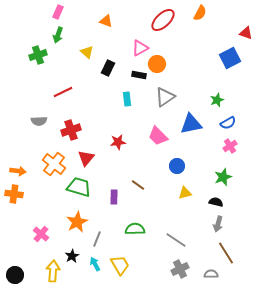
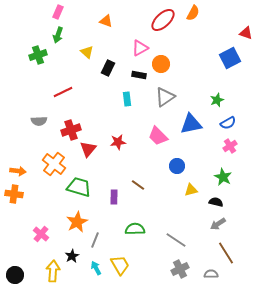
orange semicircle at (200, 13): moved 7 px left
orange circle at (157, 64): moved 4 px right
red triangle at (86, 158): moved 2 px right, 9 px up
green star at (223, 177): rotated 24 degrees counterclockwise
yellow triangle at (185, 193): moved 6 px right, 3 px up
gray arrow at (218, 224): rotated 42 degrees clockwise
gray line at (97, 239): moved 2 px left, 1 px down
cyan arrow at (95, 264): moved 1 px right, 4 px down
